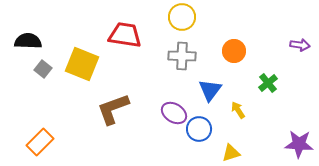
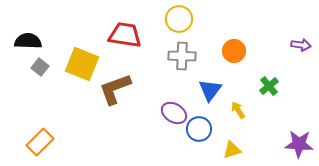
yellow circle: moved 3 px left, 2 px down
purple arrow: moved 1 px right
gray square: moved 3 px left, 2 px up
green cross: moved 1 px right, 3 px down
brown L-shape: moved 2 px right, 20 px up
yellow triangle: moved 1 px right, 3 px up
